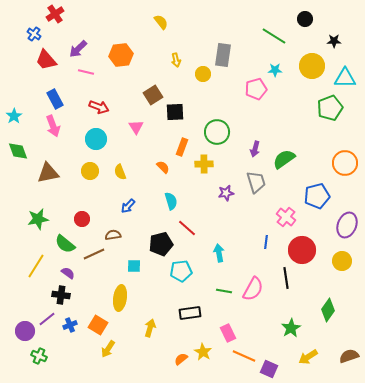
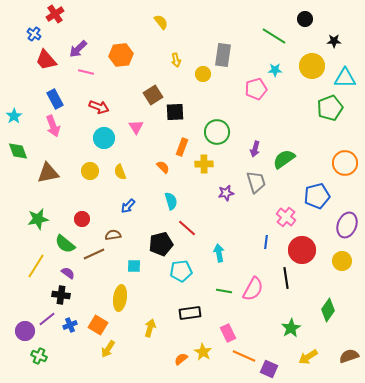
cyan circle at (96, 139): moved 8 px right, 1 px up
